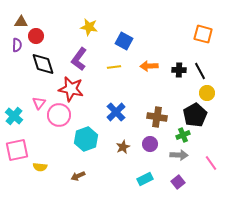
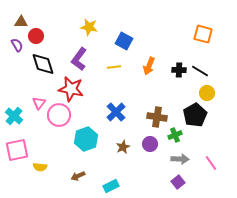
purple semicircle: rotated 32 degrees counterclockwise
orange arrow: rotated 66 degrees counterclockwise
black line: rotated 30 degrees counterclockwise
green cross: moved 8 px left
gray arrow: moved 1 px right, 4 px down
cyan rectangle: moved 34 px left, 7 px down
